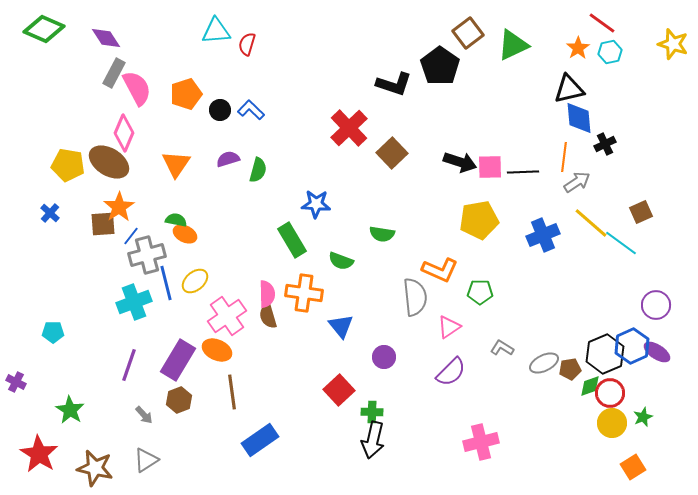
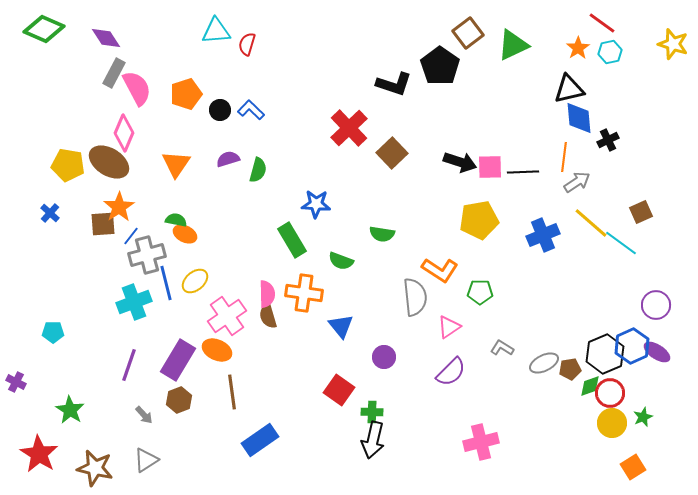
black cross at (605, 144): moved 3 px right, 4 px up
orange L-shape at (440, 270): rotated 9 degrees clockwise
red square at (339, 390): rotated 12 degrees counterclockwise
